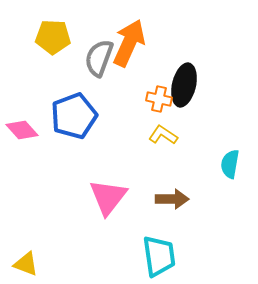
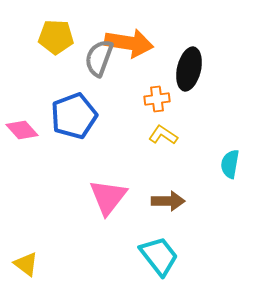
yellow pentagon: moved 3 px right
orange arrow: rotated 75 degrees clockwise
black ellipse: moved 5 px right, 16 px up
orange cross: moved 2 px left; rotated 20 degrees counterclockwise
brown arrow: moved 4 px left, 2 px down
cyan trapezoid: rotated 30 degrees counterclockwise
yellow triangle: rotated 16 degrees clockwise
